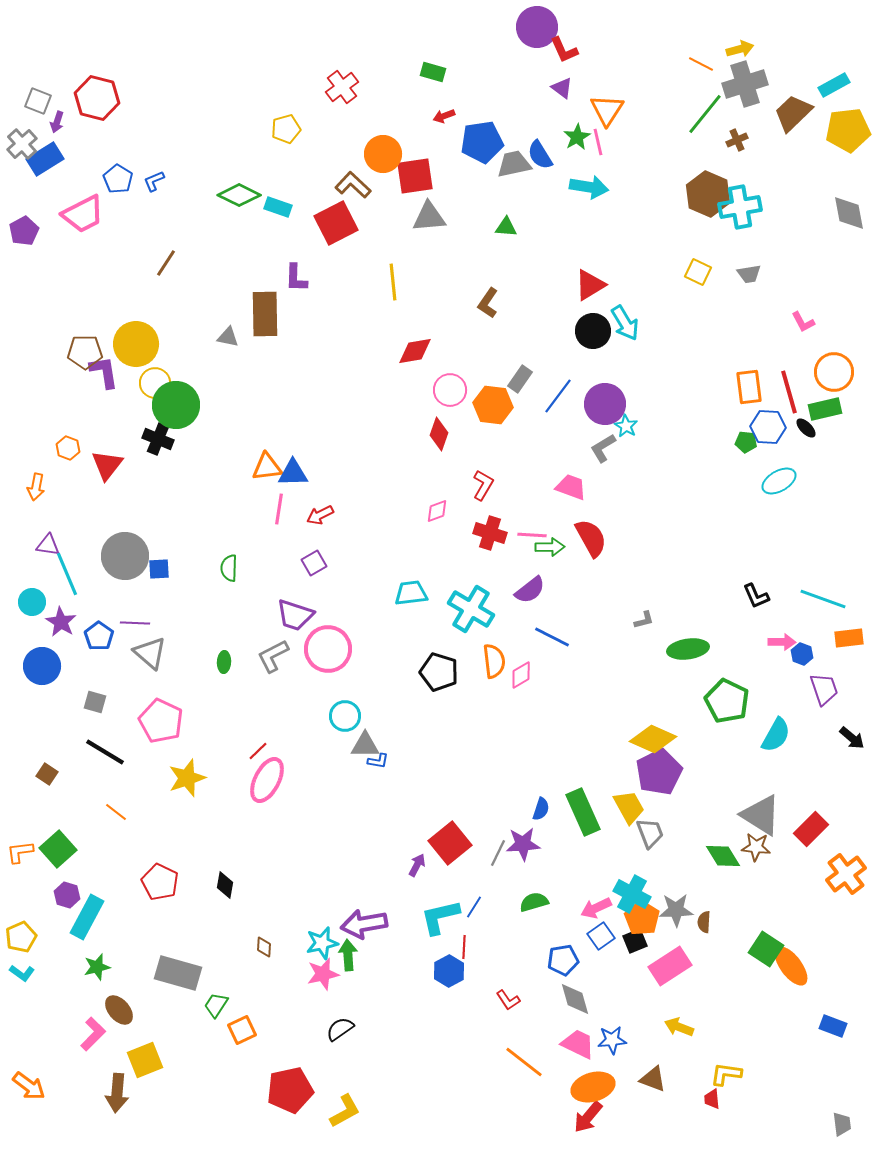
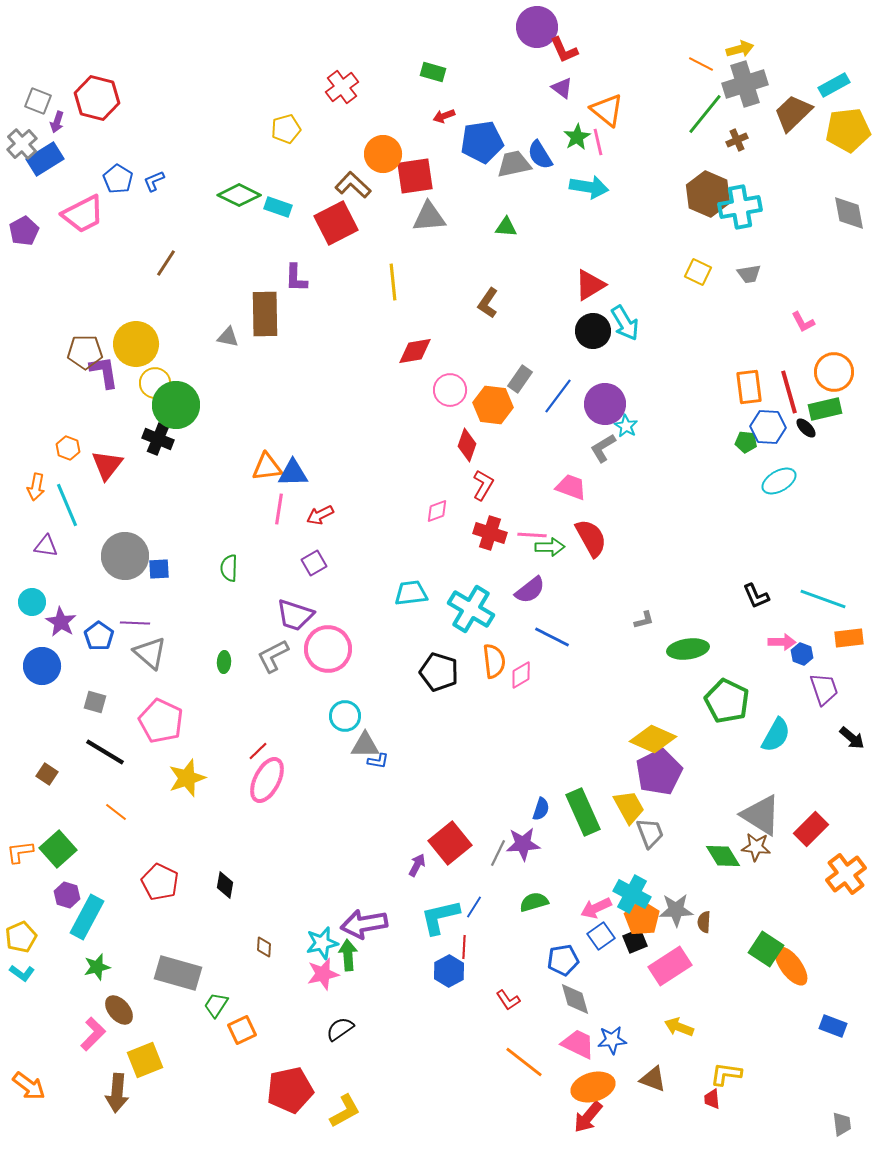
orange triangle at (607, 110): rotated 24 degrees counterclockwise
red diamond at (439, 434): moved 28 px right, 11 px down
purple triangle at (48, 545): moved 2 px left, 1 px down
cyan line at (67, 574): moved 69 px up
